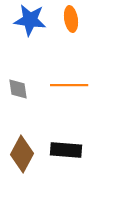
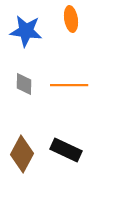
blue star: moved 4 px left, 11 px down
gray diamond: moved 6 px right, 5 px up; rotated 10 degrees clockwise
black rectangle: rotated 20 degrees clockwise
